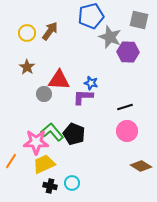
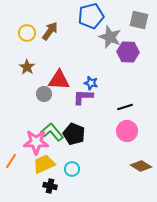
cyan circle: moved 14 px up
